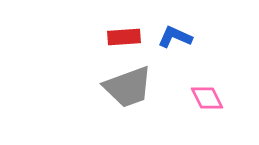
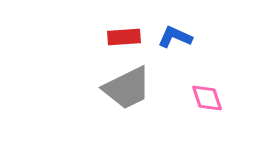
gray trapezoid: moved 1 px left, 1 px down; rotated 6 degrees counterclockwise
pink diamond: rotated 8 degrees clockwise
